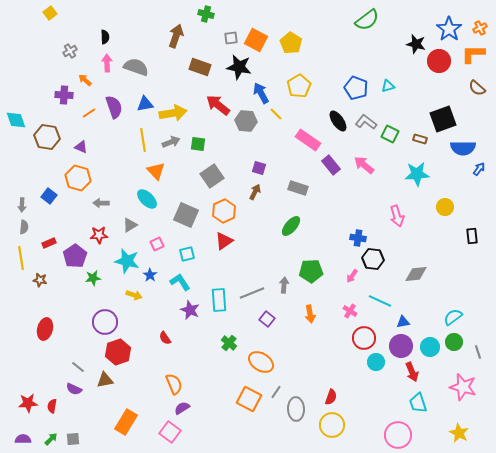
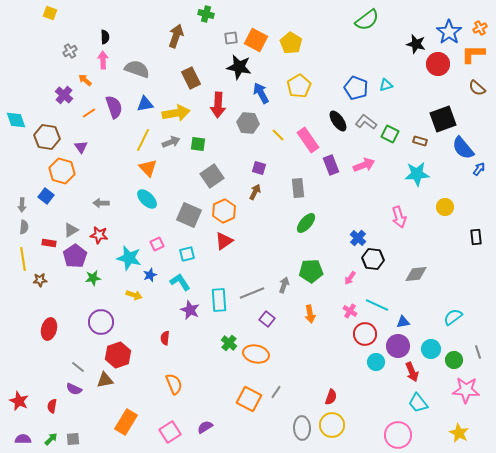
yellow square at (50, 13): rotated 32 degrees counterclockwise
blue star at (449, 29): moved 3 px down
red circle at (439, 61): moved 1 px left, 3 px down
pink arrow at (107, 63): moved 4 px left, 3 px up
gray semicircle at (136, 67): moved 1 px right, 2 px down
brown rectangle at (200, 67): moved 9 px left, 11 px down; rotated 45 degrees clockwise
cyan triangle at (388, 86): moved 2 px left, 1 px up
purple cross at (64, 95): rotated 36 degrees clockwise
red arrow at (218, 105): rotated 125 degrees counterclockwise
yellow arrow at (173, 113): moved 3 px right
yellow line at (276, 114): moved 2 px right, 21 px down
gray hexagon at (246, 121): moved 2 px right, 2 px down
brown rectangle at (420, 139): moved 2 px down
yellow line at (143, 140): rotated 35 degrees clockwise
pink rectangle at (308, 140): rotated 20 degrees clockwise
purple triangle at (81, 147): rotated 32 degrees clockwise
blue semicircle at (463, 148): rotated 50 degrees clockwise
purple rectangle at (331, 165): rotated 18 degrees clockwise
pink arrow at (364, 165): rotated 120 degrees clockwise
orange triangle at (156, 171): moved 8 px left, 3 px up
orange hexagon at (78, 178): moved 16 px left, 7 px up
gray rectangle at (298, 188): rotated 66 degrees clockwise
blue square at (49, 196): moved 3 px left
gray square at (186, 215): moved 3 px right
pink arrow at (397, 216): moved 2 px right, 1 px down
gray triangle at (130, 225): moved 59 px left, 5 px down
green ellipse at (291, 226): moved 15 px right, 3 px up
red star at (99, 235): rotated 12 degrees clockwise
black rectangle at (472, 236): moved 4 px right, 1 px down
blue cross at (358, 238): rotated 35 degrees clockwise
red rectangle at (49, 243): rotated 32 degrees clockwise
yellow line at (21, 258): moved 2 px right, 1 px down
cyan star at (127, 261): moved 2 px right, 3 px up
blue star at (150, 275): rotated 16 degrees clockwise
pink arrow at (352, 276): moved 2 px left, 2 px down
brown star at (40, 280): rotated 16 degrees counterclockwise
gray arrow at (284, 285): rotated 14 degrees clockwise
cyan line at (380, 301): moved 3 px left, 4 px down
purple circle at (105, 322): moved 4 px left
red ellipse at (45, 329): moved 4 px right
red semicircle at (165, 338): rotated 40 degrees clockwise
red circle at (364, 338): moved 1 px right, 4 px up
green circle at (454, 342): moved 18 px down
purple circle at (401, 346): moved 3 px left
cyan circle at (430, 347): moved 1 px right, 2 px down
red hexagon at (118, 352): moved 3 px down
orange ellipse at (261, 362): moved 5 px left, 8 px up; rotated 20 degrees counterclockwise
pink star at (463, 387): moved 3 px right, 3 px down; rotated 12 degrees counterclockwise
red star at (28, 403): moved 9 px left, 2 px up; rotated 30 degrees clockwise
cyan trapezoid at (418, 403): rotated 20 degrees counterclockwise
purple semicircle at (182, 408): moved 23 px right, 19 px down
gray ellipse at (296, 409): moved 6 px right, 19 px down
pink square at (170, 432): rotated 20 degrees clockwise
